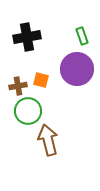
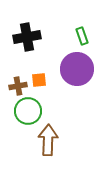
orange square: moved 2 px left; rotated 21 degrees counterclockwise
brown arrow: rotated 16 degrees clockwise
